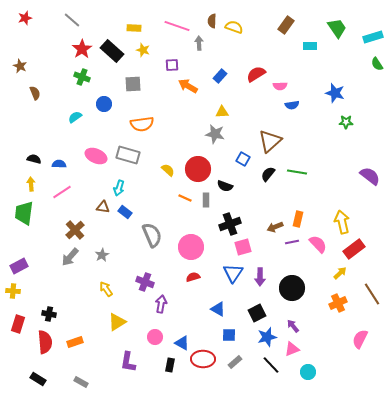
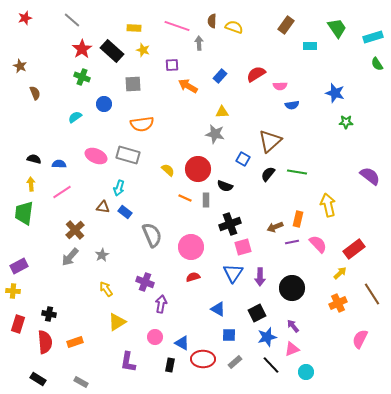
yellow arrow at (342, 222): moved 14 px left, 17 px up
cyan circle at (308, 372): moved 2 px left
